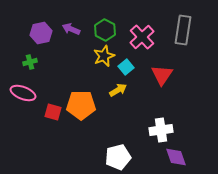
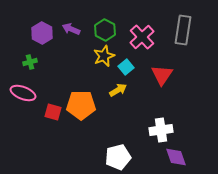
purple hexagon: moved 1 px right; rotated 20 degrees counterclockwise
